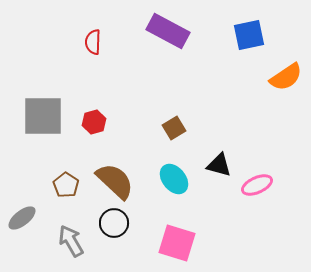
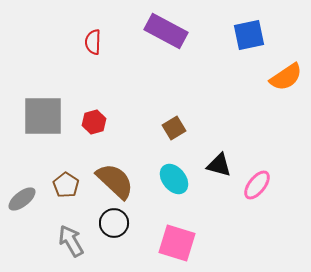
purple rectangle: moved 2 px left
pink ellipse: rotated 28 degrees counterclockwise
gray ellipse: moved 19 px up
